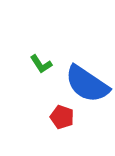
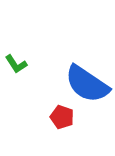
green L-shape: moved 25 px left
